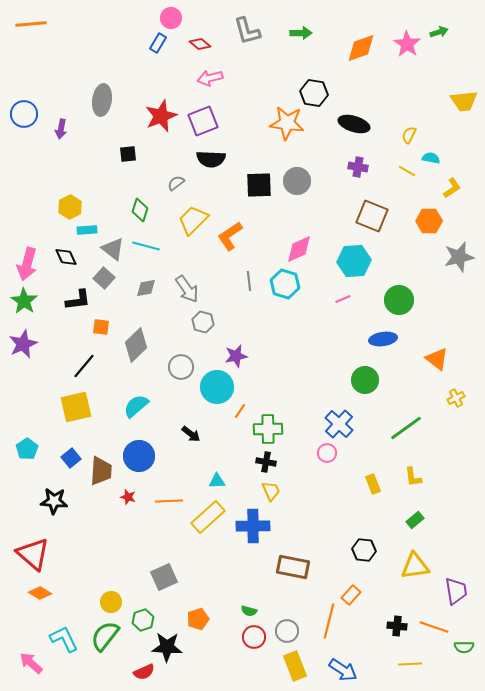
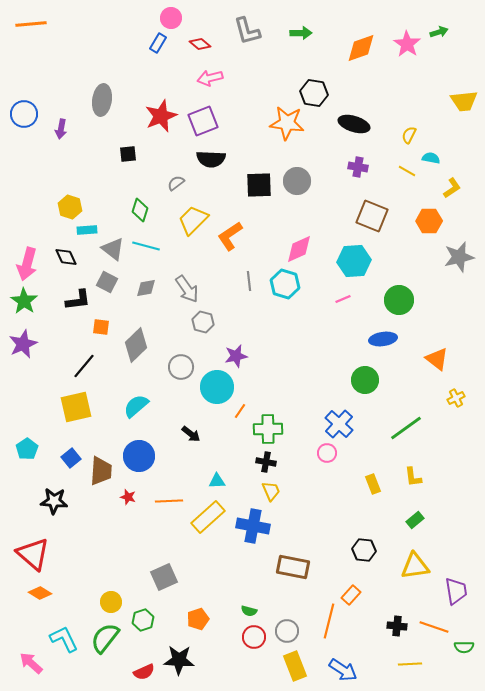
yellow hexagon at (70, 207): rotated 15 degrees counterclockwise
gray square at (104, 278): moved 3 px right, 4 px down; rotated 15 degrees counterclockwise
blue cross at (253, 526): rotated 12 degrees clockwise
green semicircle at (105, 636): moved 2 px down
black star at (167, 647): moved 12 px right, 13 px down
